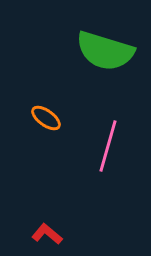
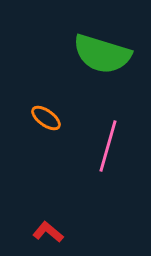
green semicircle: moved 3 px left, 3 px down
red L-shape: moved 1 px right, 2 px up
